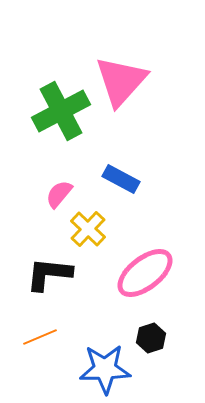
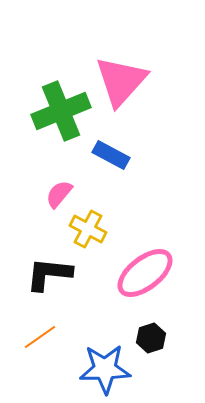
green cross: rotated 6 degrees clockwise
blue rectangle: moved 10 px left, 24 px up
yellow cross: rotated 15 degrees counterclockwise
orange line: rotated 12 degrees counterclockwise
